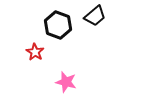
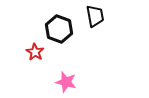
black trapezoid: rotated 60 degrees counterclockwise
black hexagon: moved 1 px right, 4 px down
